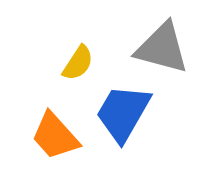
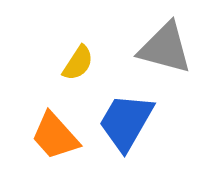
gray triangle: moved 3 px right
blue trapezoid: moved 3 px right, 9 px down
